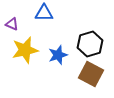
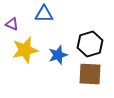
blue triangle: moved 1 px down
brown square: moved 1 px left; rotated 25 degrees counterclockwise
